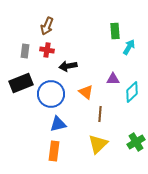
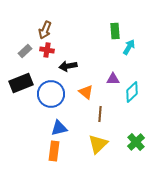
brown arrow: moved 2 px left, 4 px down
gray rectangle: rotated 40 degrees clockwise
blue triangle: moved 1 px right, 4 px down
green cross: rotated 12 degrees counterclockwise
